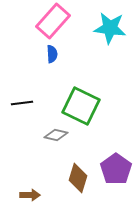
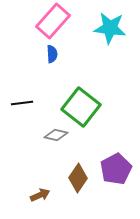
green square: moved 1 px down; rotated 12 degrees clockwise
purple pentagon: rotated 8 degrees clockwise
brown diamond: rotated 16 degrees clockwise
brown arrow: moved 10 px right; rotated 24 degrees counterclockwise
